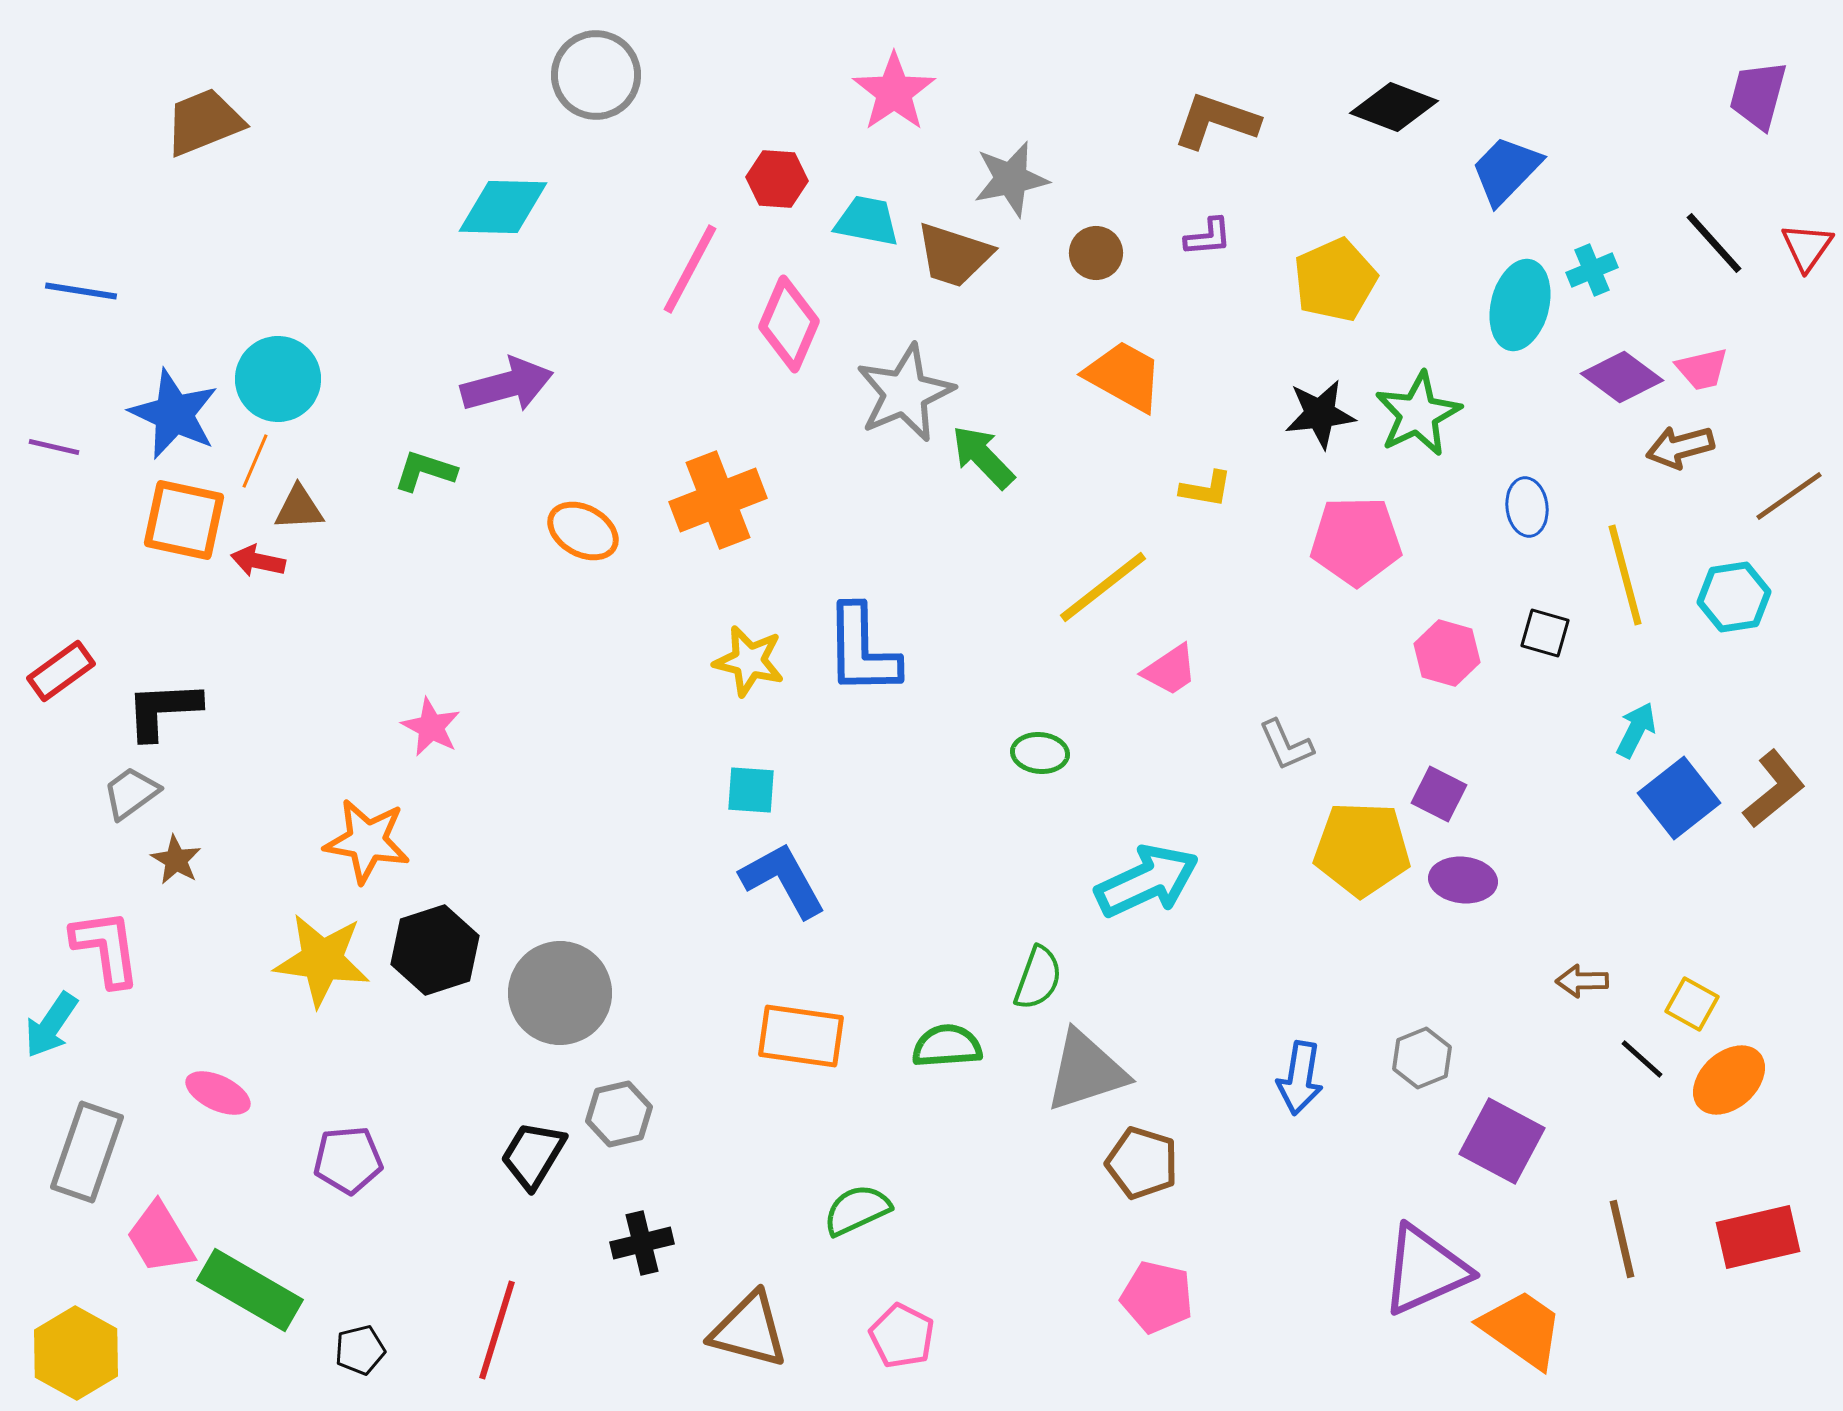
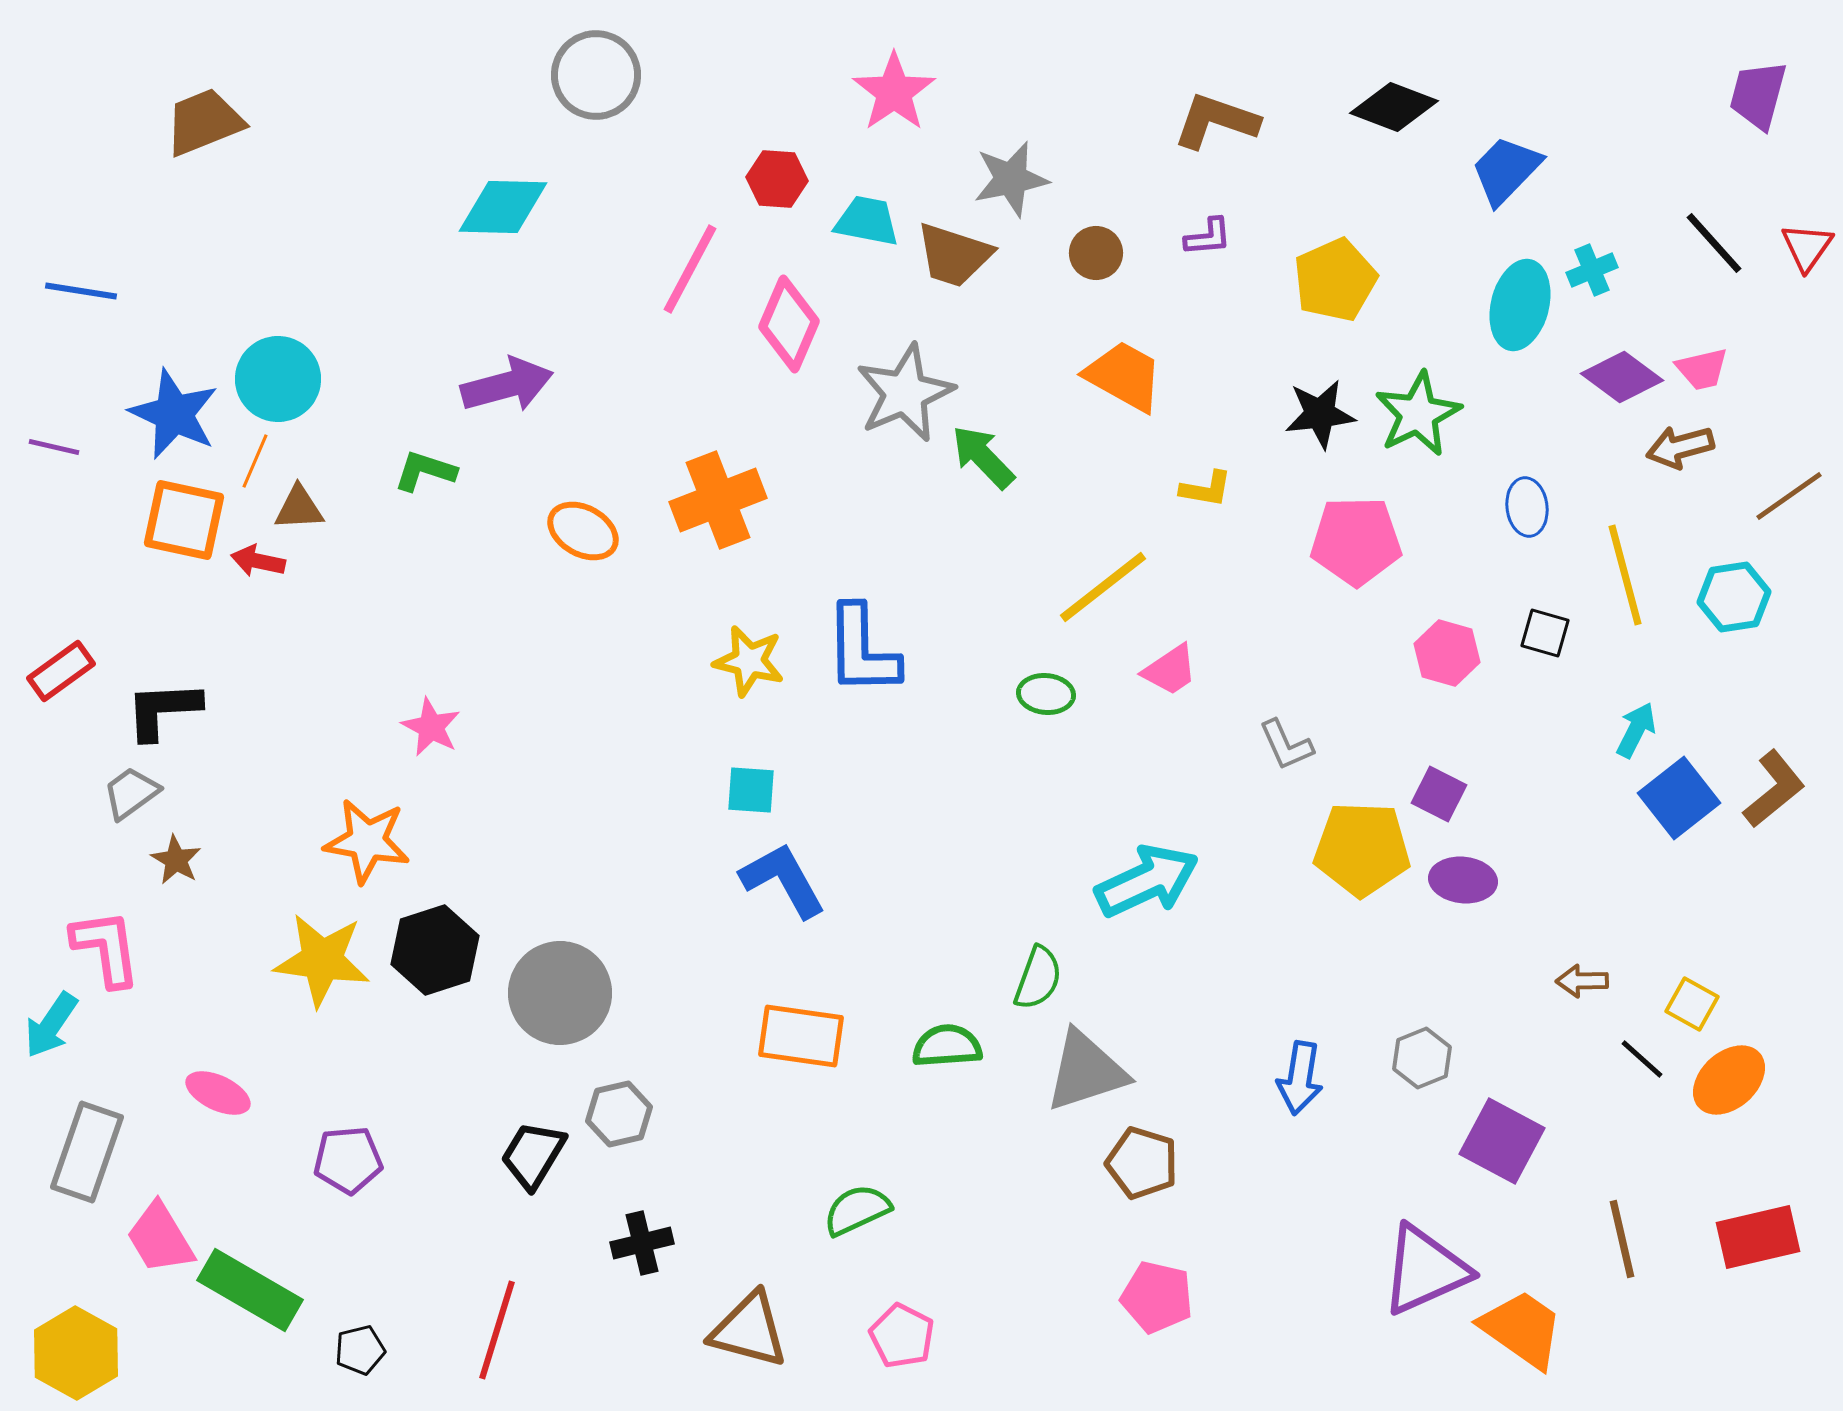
green ellipse at (1040, 753): moved 6 px right, 59 px up
